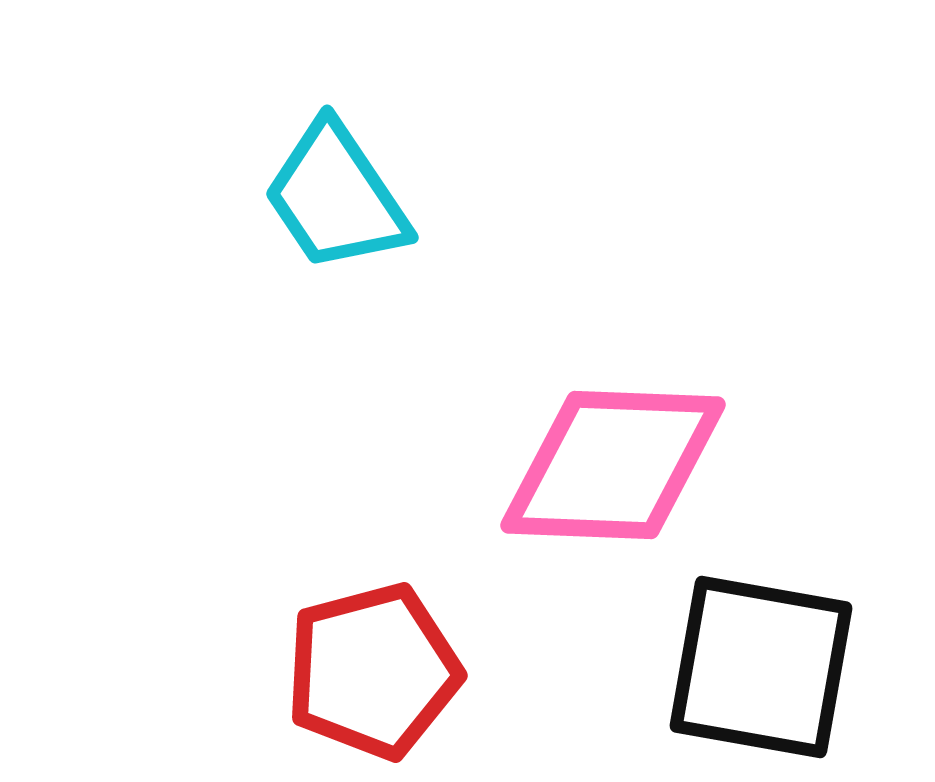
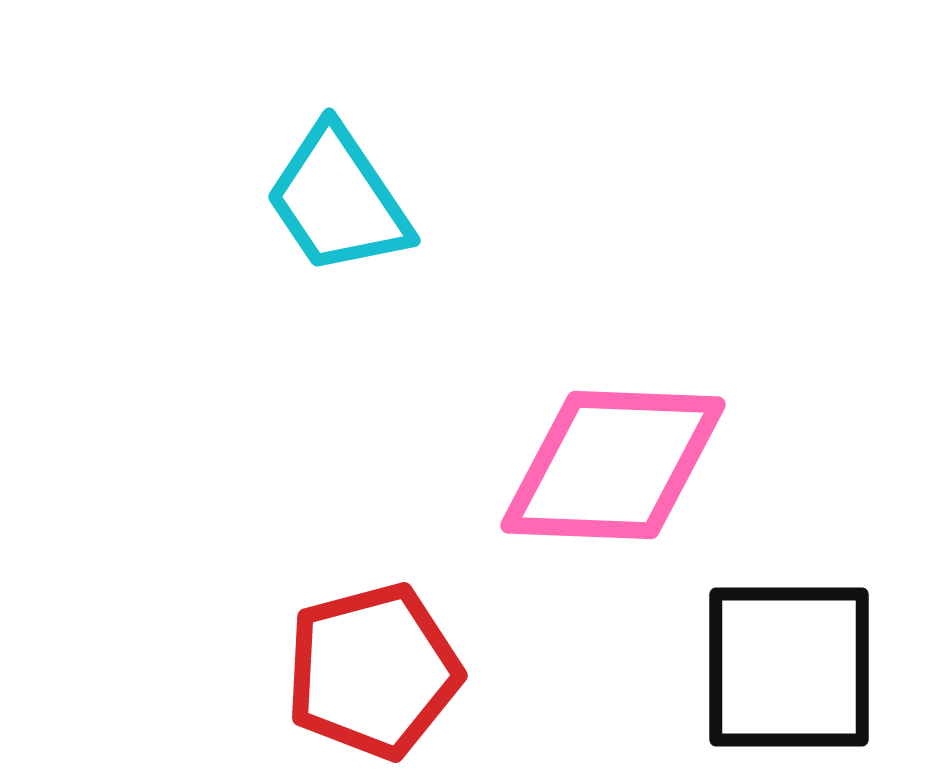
cyan trapezoid: moved 2 px right, 3 px down
black square: moved 28 px right; rotated 10 degrees counterclockwise
